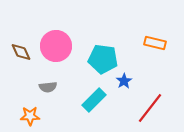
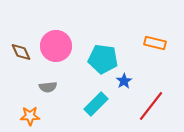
cyan rectangle: moved 2 px right, 4 px down
red line: moved 1 px right, 2 px up
